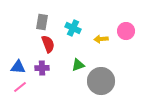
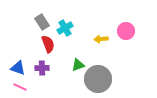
gray rectangle: rotated 42 degrees counterclockwise
cyan cross: moved 8 px left; rotated 35 degrees clockwise
blue triangle: moved 1 px down; rotated 14 degrees clockwise
gray circle: moved 3 px left, 2 px up
pink line: rotated 64 degrees clockwise
